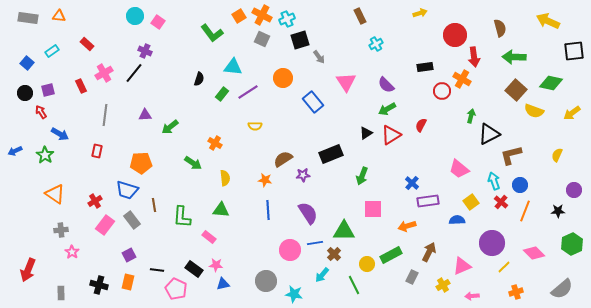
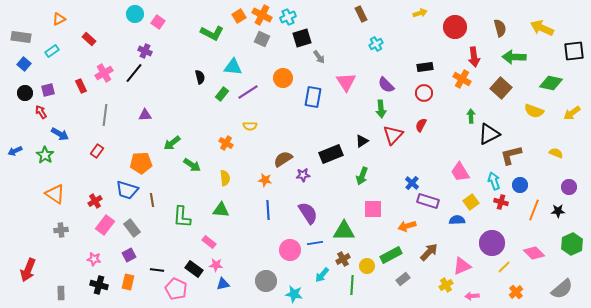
orange triangle at (59, 16): moved 3 px down; rotated 32 degrees counterclockwise
cyan circle at (135, 16): moved 2 px up
brown rectangle at (360, 16): moved 1 px right, 2 px up
gray rectangle at (28, 18): moved 7 px left, 19 px down
cyan cross at (287, 19): moved 1 px right, 2 px up
yellow arrow at (548, 21): moved 6 px left, 7 px down
green L-shape at (212, 33): rotated 25 degrees counterclockwise
red circle at (455, 35): moved 8 px up
black square at (300, 40): moved 2 px right, 2 px up
red rectangle at (87, 44): moved 2 px right, 5 px up
blue square at (27, 63): moved 3 px left, 1 px down
black semicircle at (199, 79): moved 1 px right, 2 px up; rotated 32 degrees counterclockwise
brown square at (516, 90): moved 15 px left, 2 px up
red circle at (442, 91): moved 18 px left, 2 px down
blue rectangle at (313, 102): moved 5 px up; rotated 50 degrees clockwise
green arrow at (387, 109): moved 6 px left; rotated 66 degrees counterclockwise
green arrow at (471, 116): rotated 16 degrees counterclockwise
yellow semicircle at (255, 126): moved 5 px left
green arrow at (170, 127): moved 2 px right, 16 px down
black triangle at (366, 133): moved 4 px left, 8 px down
red triangle at (391, 135): moved 2 px right; rotated 15 degrees counterclockwise
orange cross at (215, 143): moved 11 px right
red rectangle at (97, 151): rotated 24 degrees clockwise
yellow semicircle at (557, 155): moved 1 px left, 2 px up; rotated 88 degrees clockwise
green arrow at (193, 163): moved 1 px left, 2 px down
pink trapezoid at (459, 169): moved 1 px right, 3 px down; rotated 20 degrees clockwise
purple circle at (574, 190): moved 5 px left, 3 px up
purple rectangle at (428, 201): rotated 25 degrees clockwise
red cross at (501, 202): rotated 24 degrees counterclockwise
brown line at (154, 205): moved 2 px left, 5 px up
orange line at (525, 211): moved 9 px right, 1 px up
gray rectangle at (132, 220): moved 8 px down
pink rectangle at (209, 237): moved 5 px down
pink star at (72, 252): moved 22 px right, 7 px down; rotated 24 degrees counterclockwise
brown arrow at (429, 252): rotated 18 degrees clockwise
brown cross at (334, 254): moved 9 px right, 5 px down; rotated 16 degrees clockwise
yellow circle at (367, 264): moved 2 px down
gray rectangle at (412, 277): moved 9 px left, 2 px down; rotated 24 degrees clockwise
green line at (354, 285): moved 2 px left; rotated 30 degrees clockwise
yellow cross at (443, 285): moved 3 px right
orange cross at (516, 292): rotated 24 degrees counterclockwise
